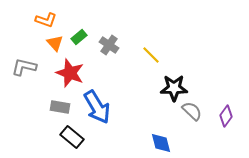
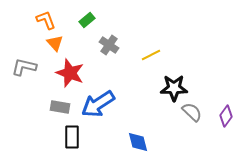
orange L-shape: rotated 130 degrees counterclockwise
green rectangle: moved 8 px right, 17 px up
yellow line: rotated 72 degrees counterclockwise
blue arrow: moved 1 px right, 3 px up; rotated 88 degrees clockwise
gray semicircle: moved 1 px down
black rectangle: rotated 50 degrees clockwise
blue diamond: moved 23 px left, 1 px up
